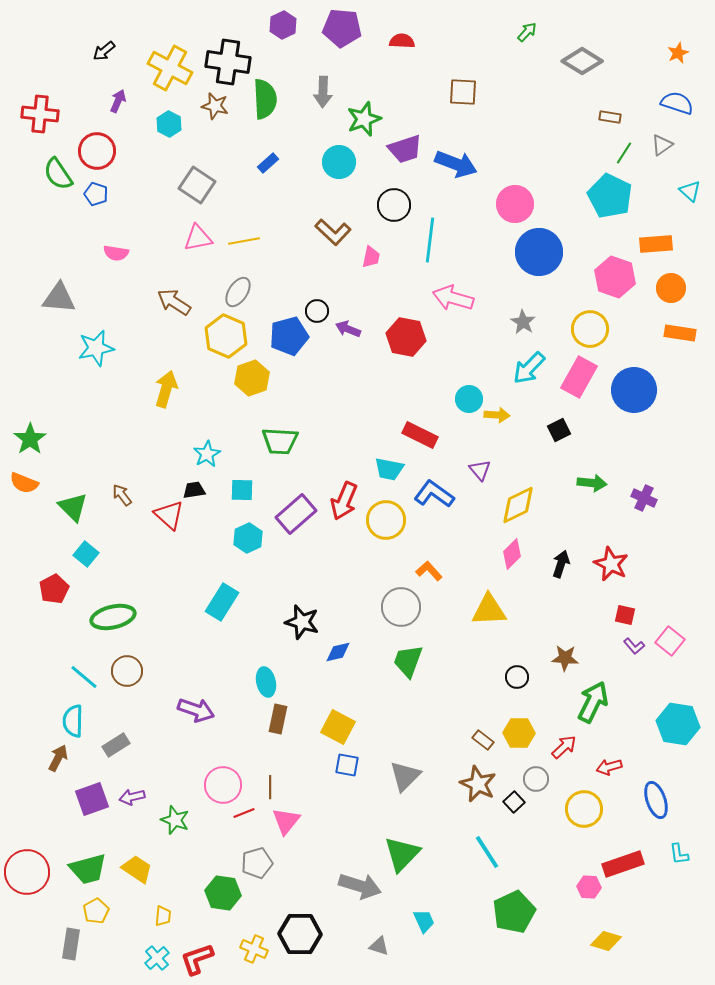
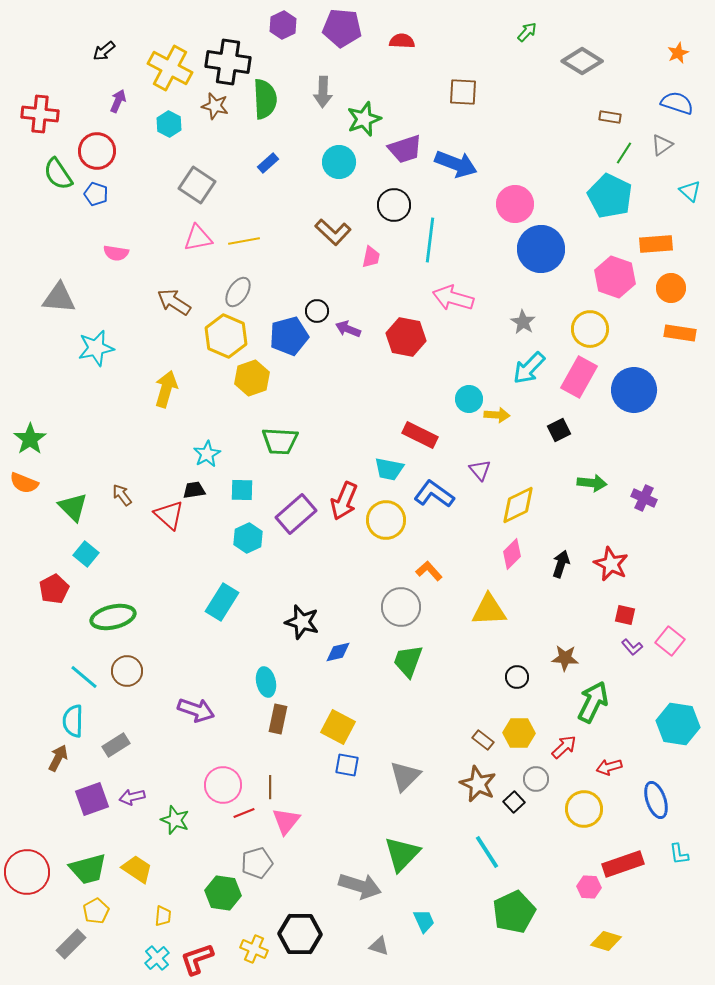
blue circle at (539, 252): moved 2 px right, 3 px up
purple L-shape at (634, 646): moved 2 px left, 1 px down
gray rectangle at (71, 944): rotated 36 degrees clockwise
